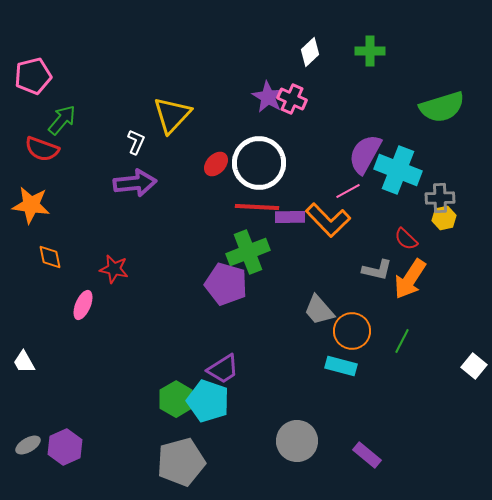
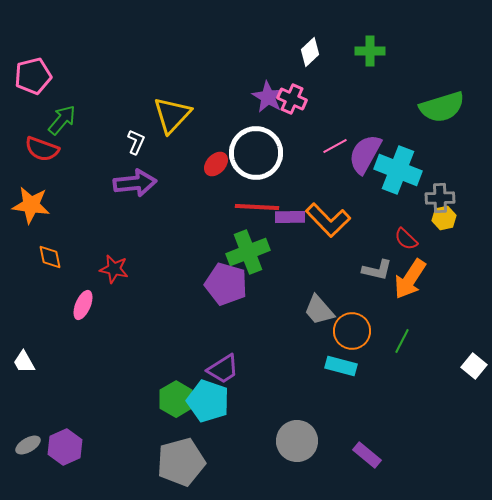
white circle at (259, 163): moved 3 px left, 10 px up
pink line at (348, 191): moved 13 px left, 45 px up
